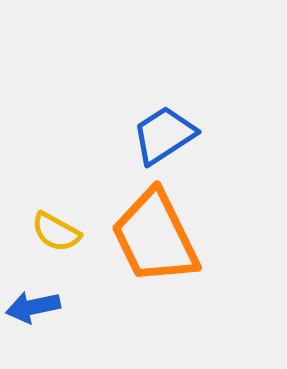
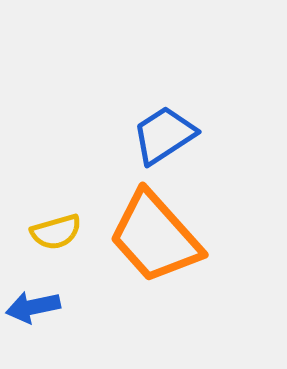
yellow semicircle: rotated 45 degrees counterclockwise
orange trapezoid: rotated 16 degrees counterclockwise
